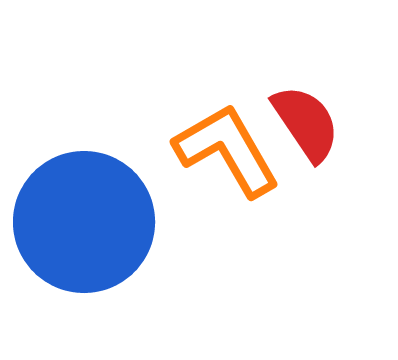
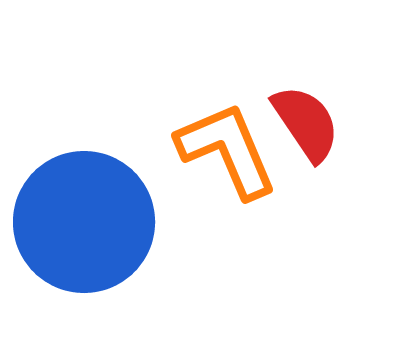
orange L-shape: rotated 7 degrees clockwise
